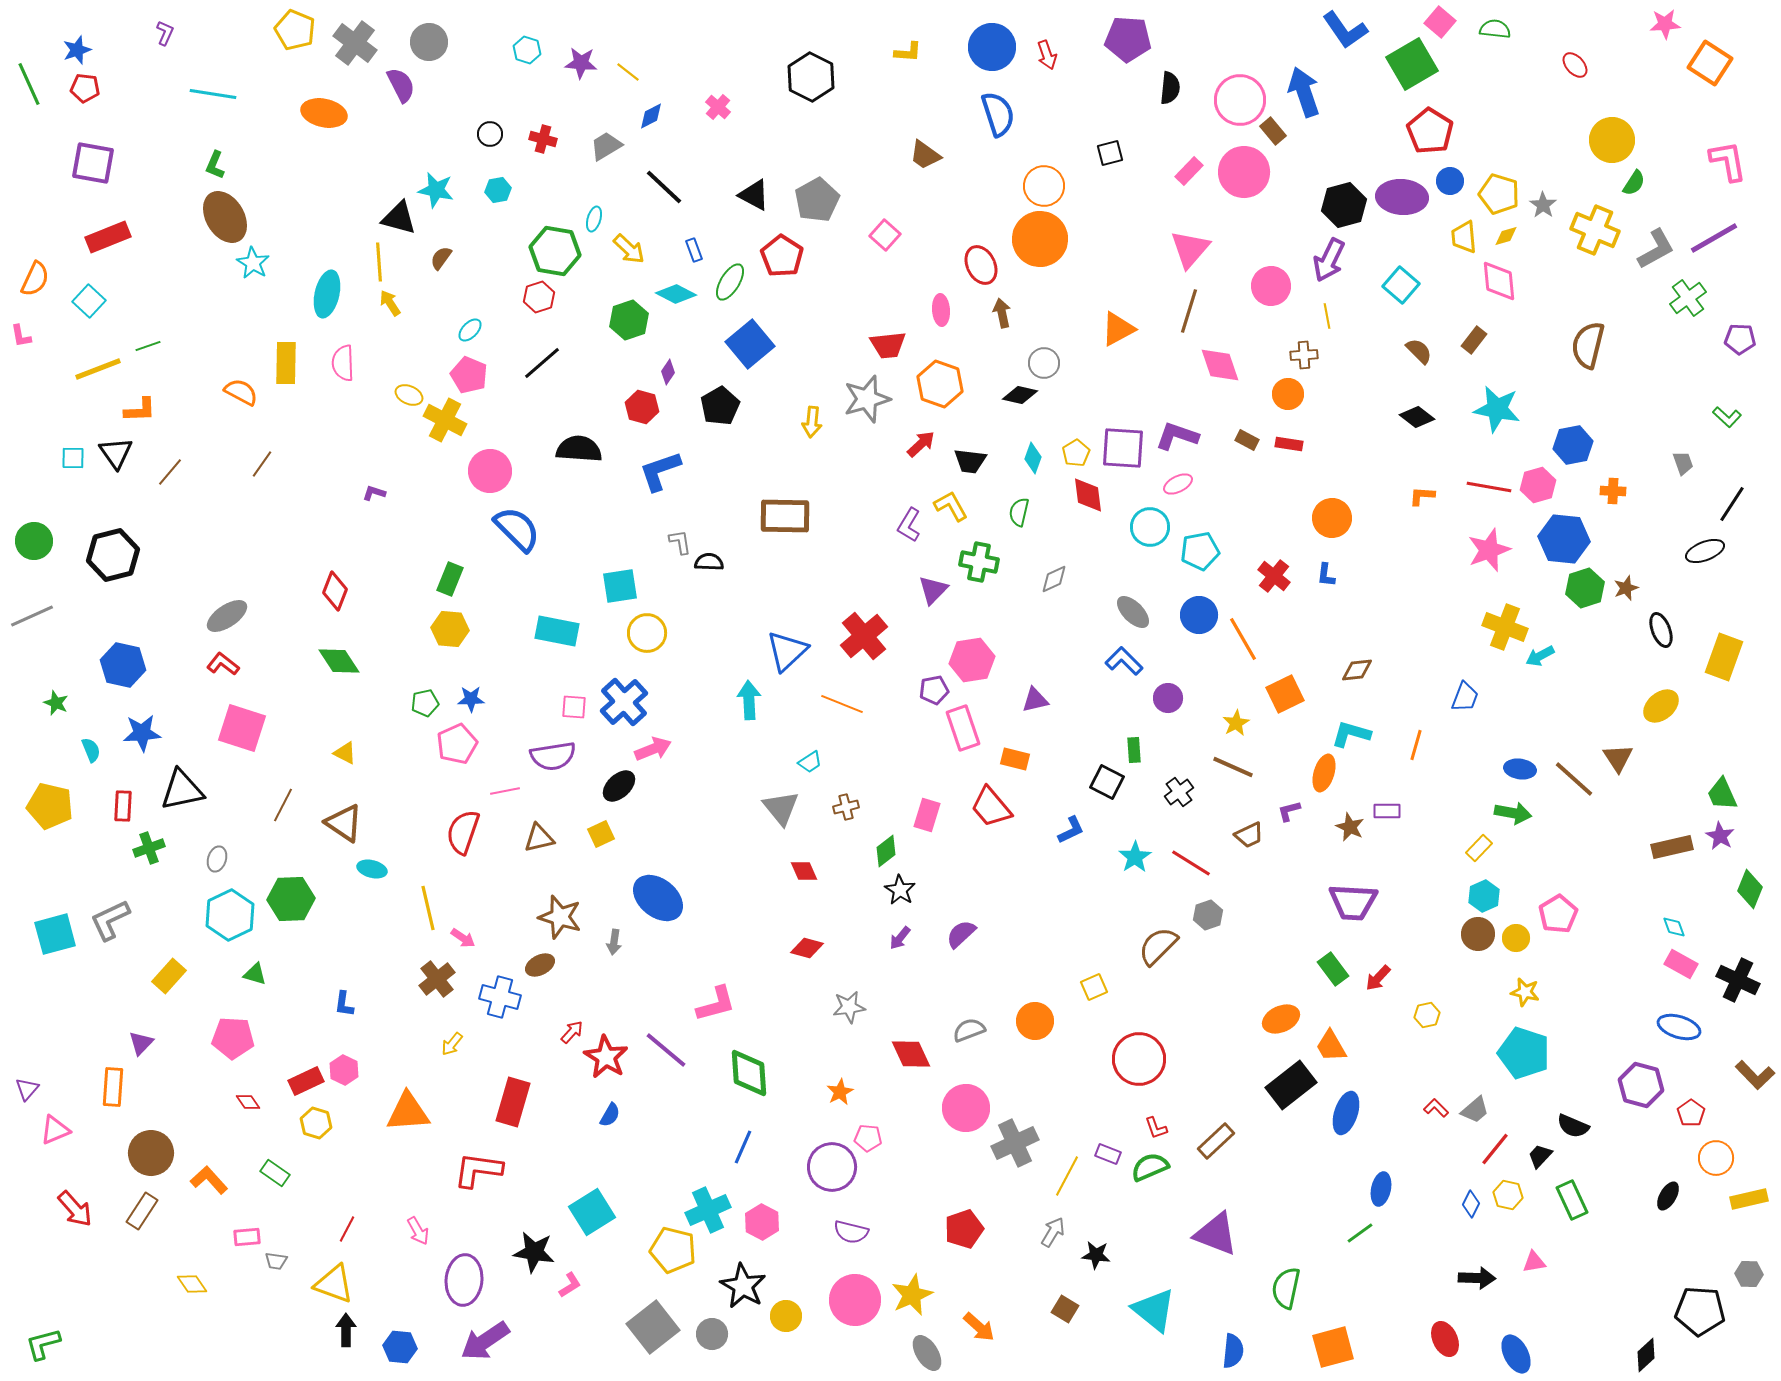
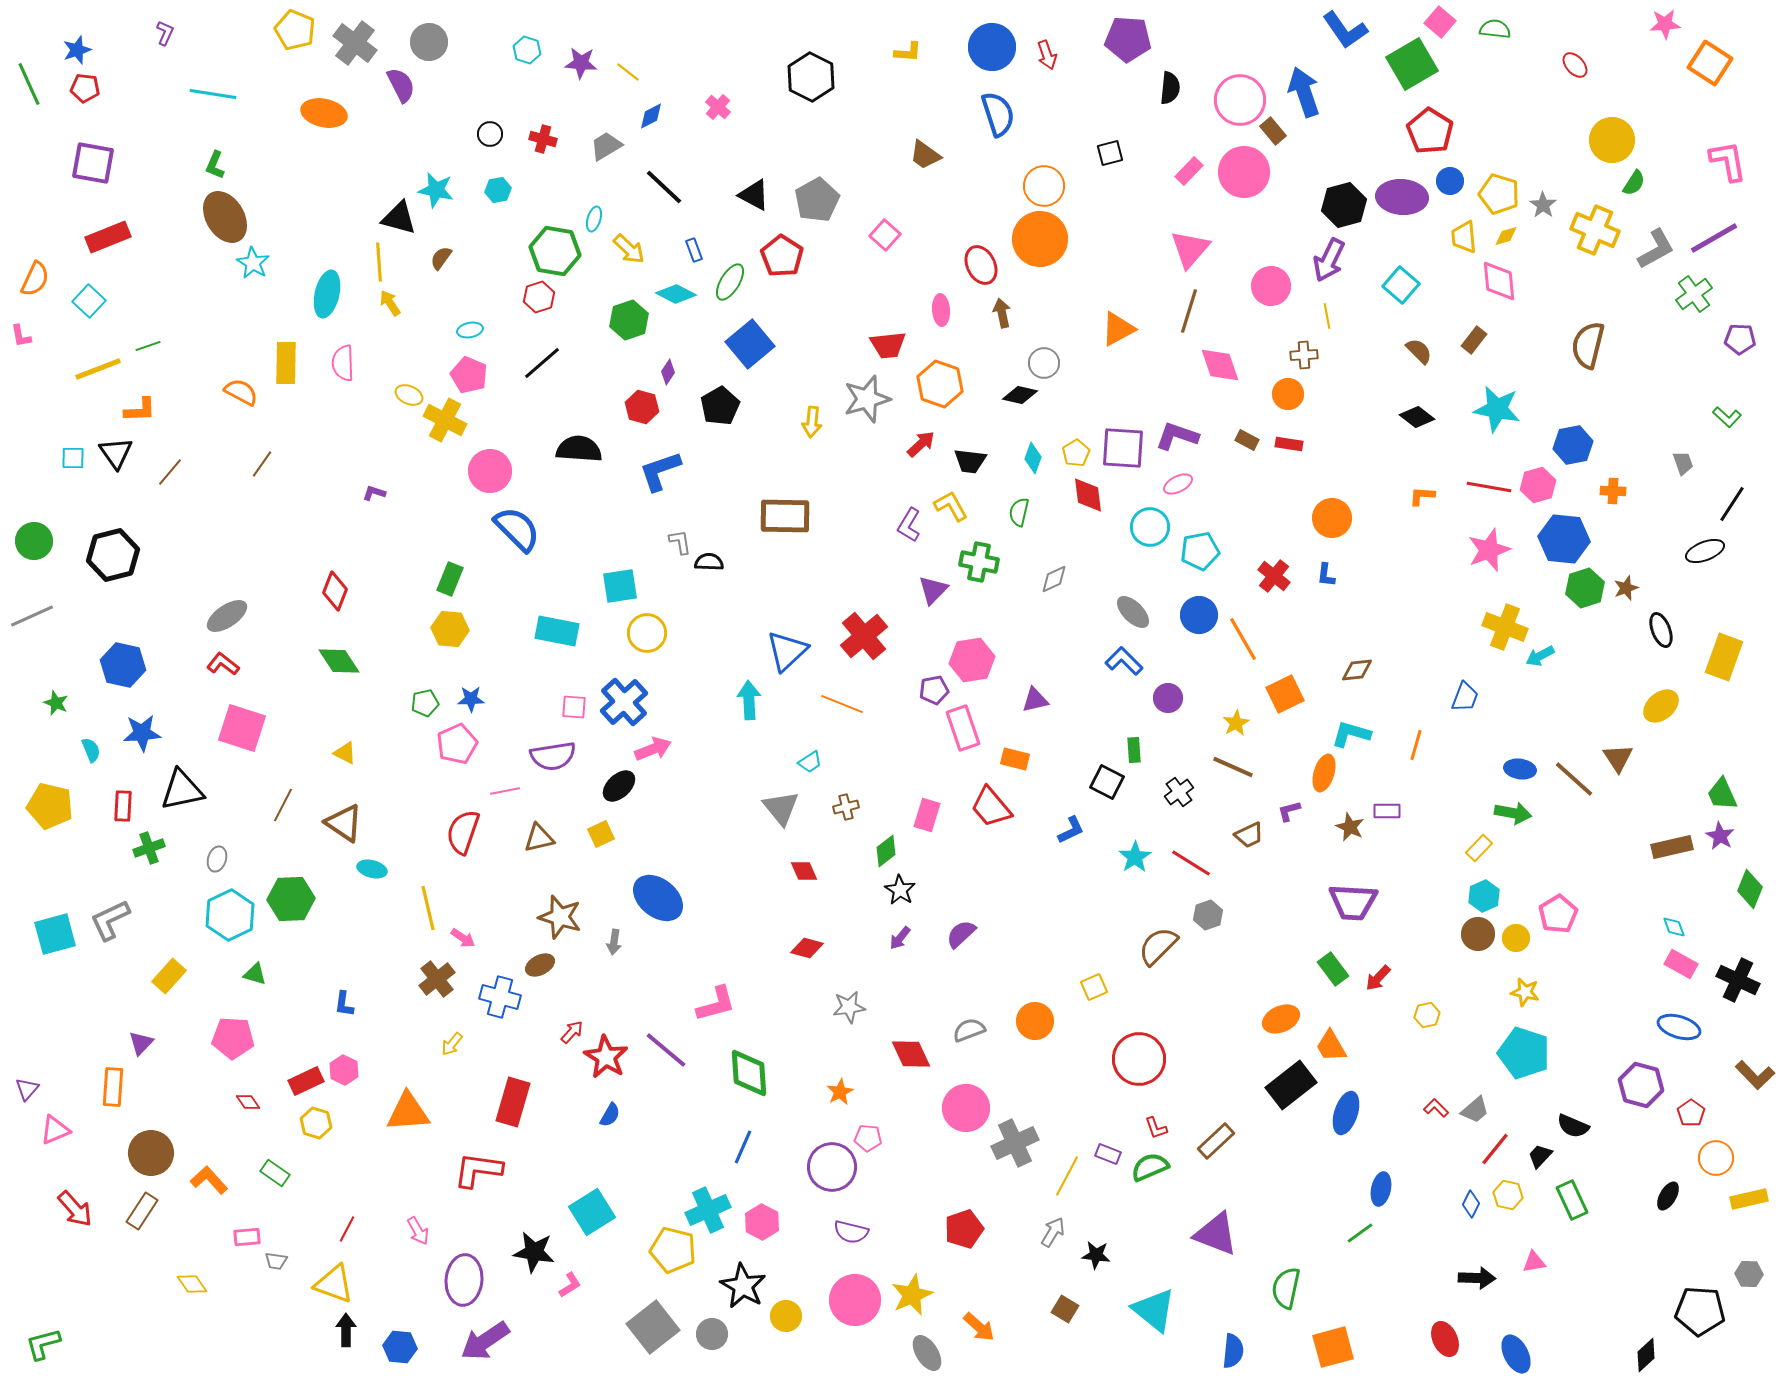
green cross at (1688, 298): moved 6 px right, 4 px up
cyan ellipse at (470, 330): rotated 35 degrees clockwise
